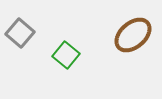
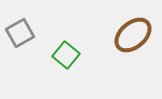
gray square: rotated 20 degrees clockwise
